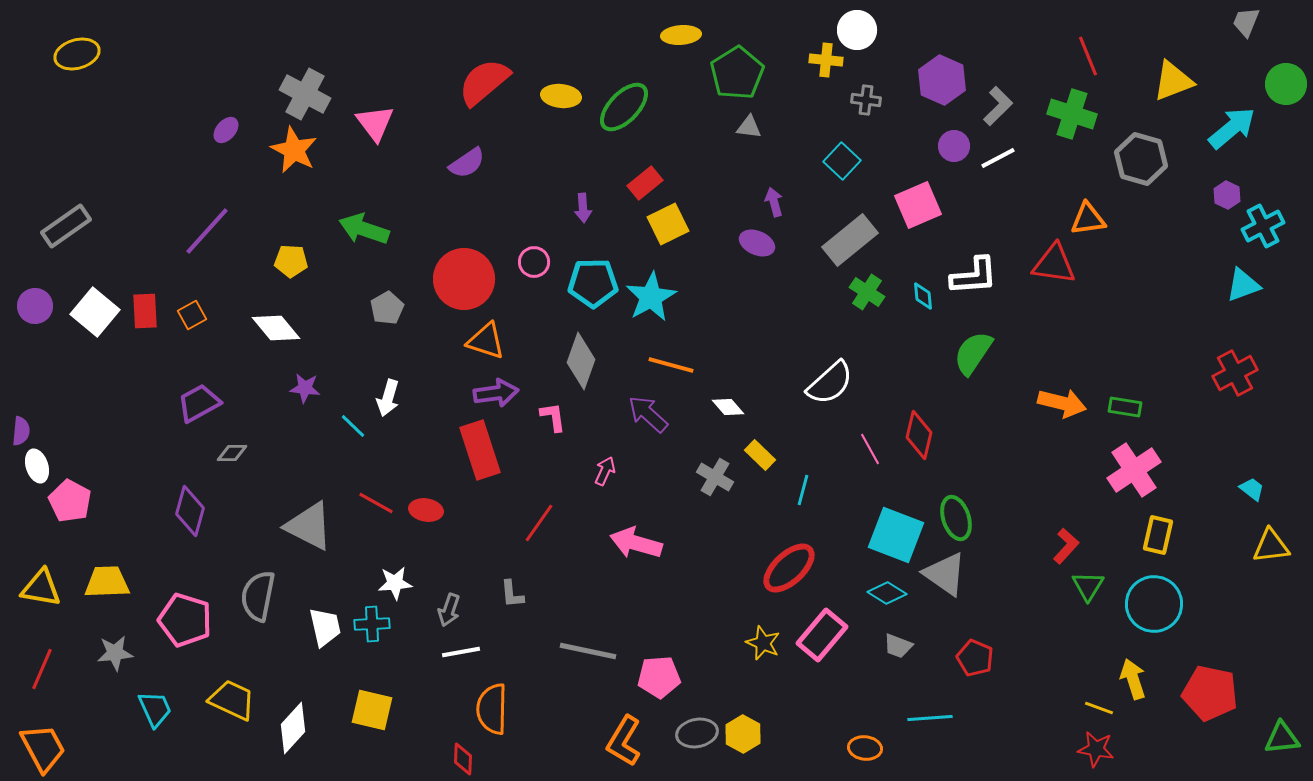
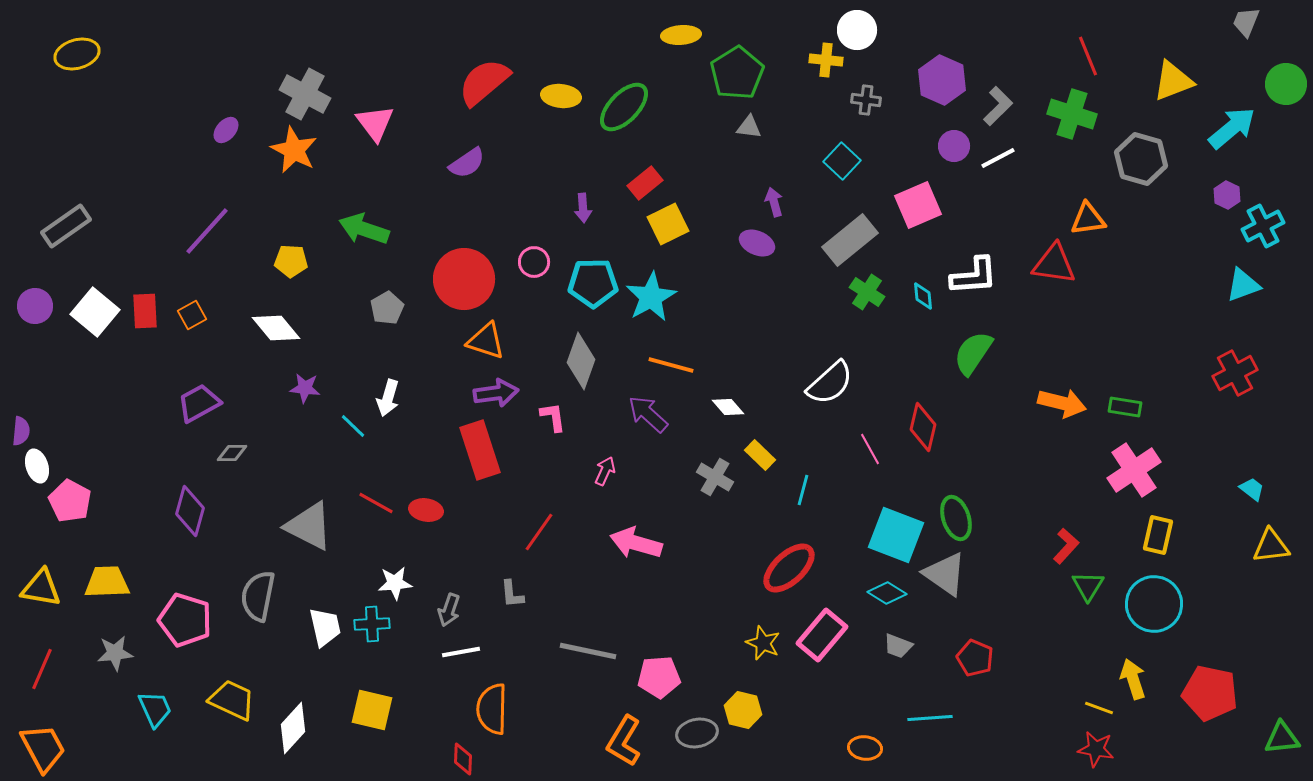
red diamond at (919, 435): moved 4 px right, 8 px up
red line at (539, 523): moved 9 px down
yellow hexagon at (743, 734): moved 24 px up; rotated 15 degrees counterclockwise
